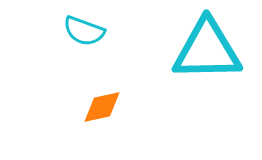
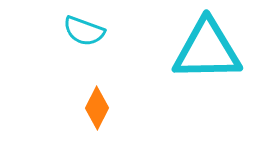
orange diamond: moved 5 px left, 1 px down; rotated 51 degrees counterclockwise
